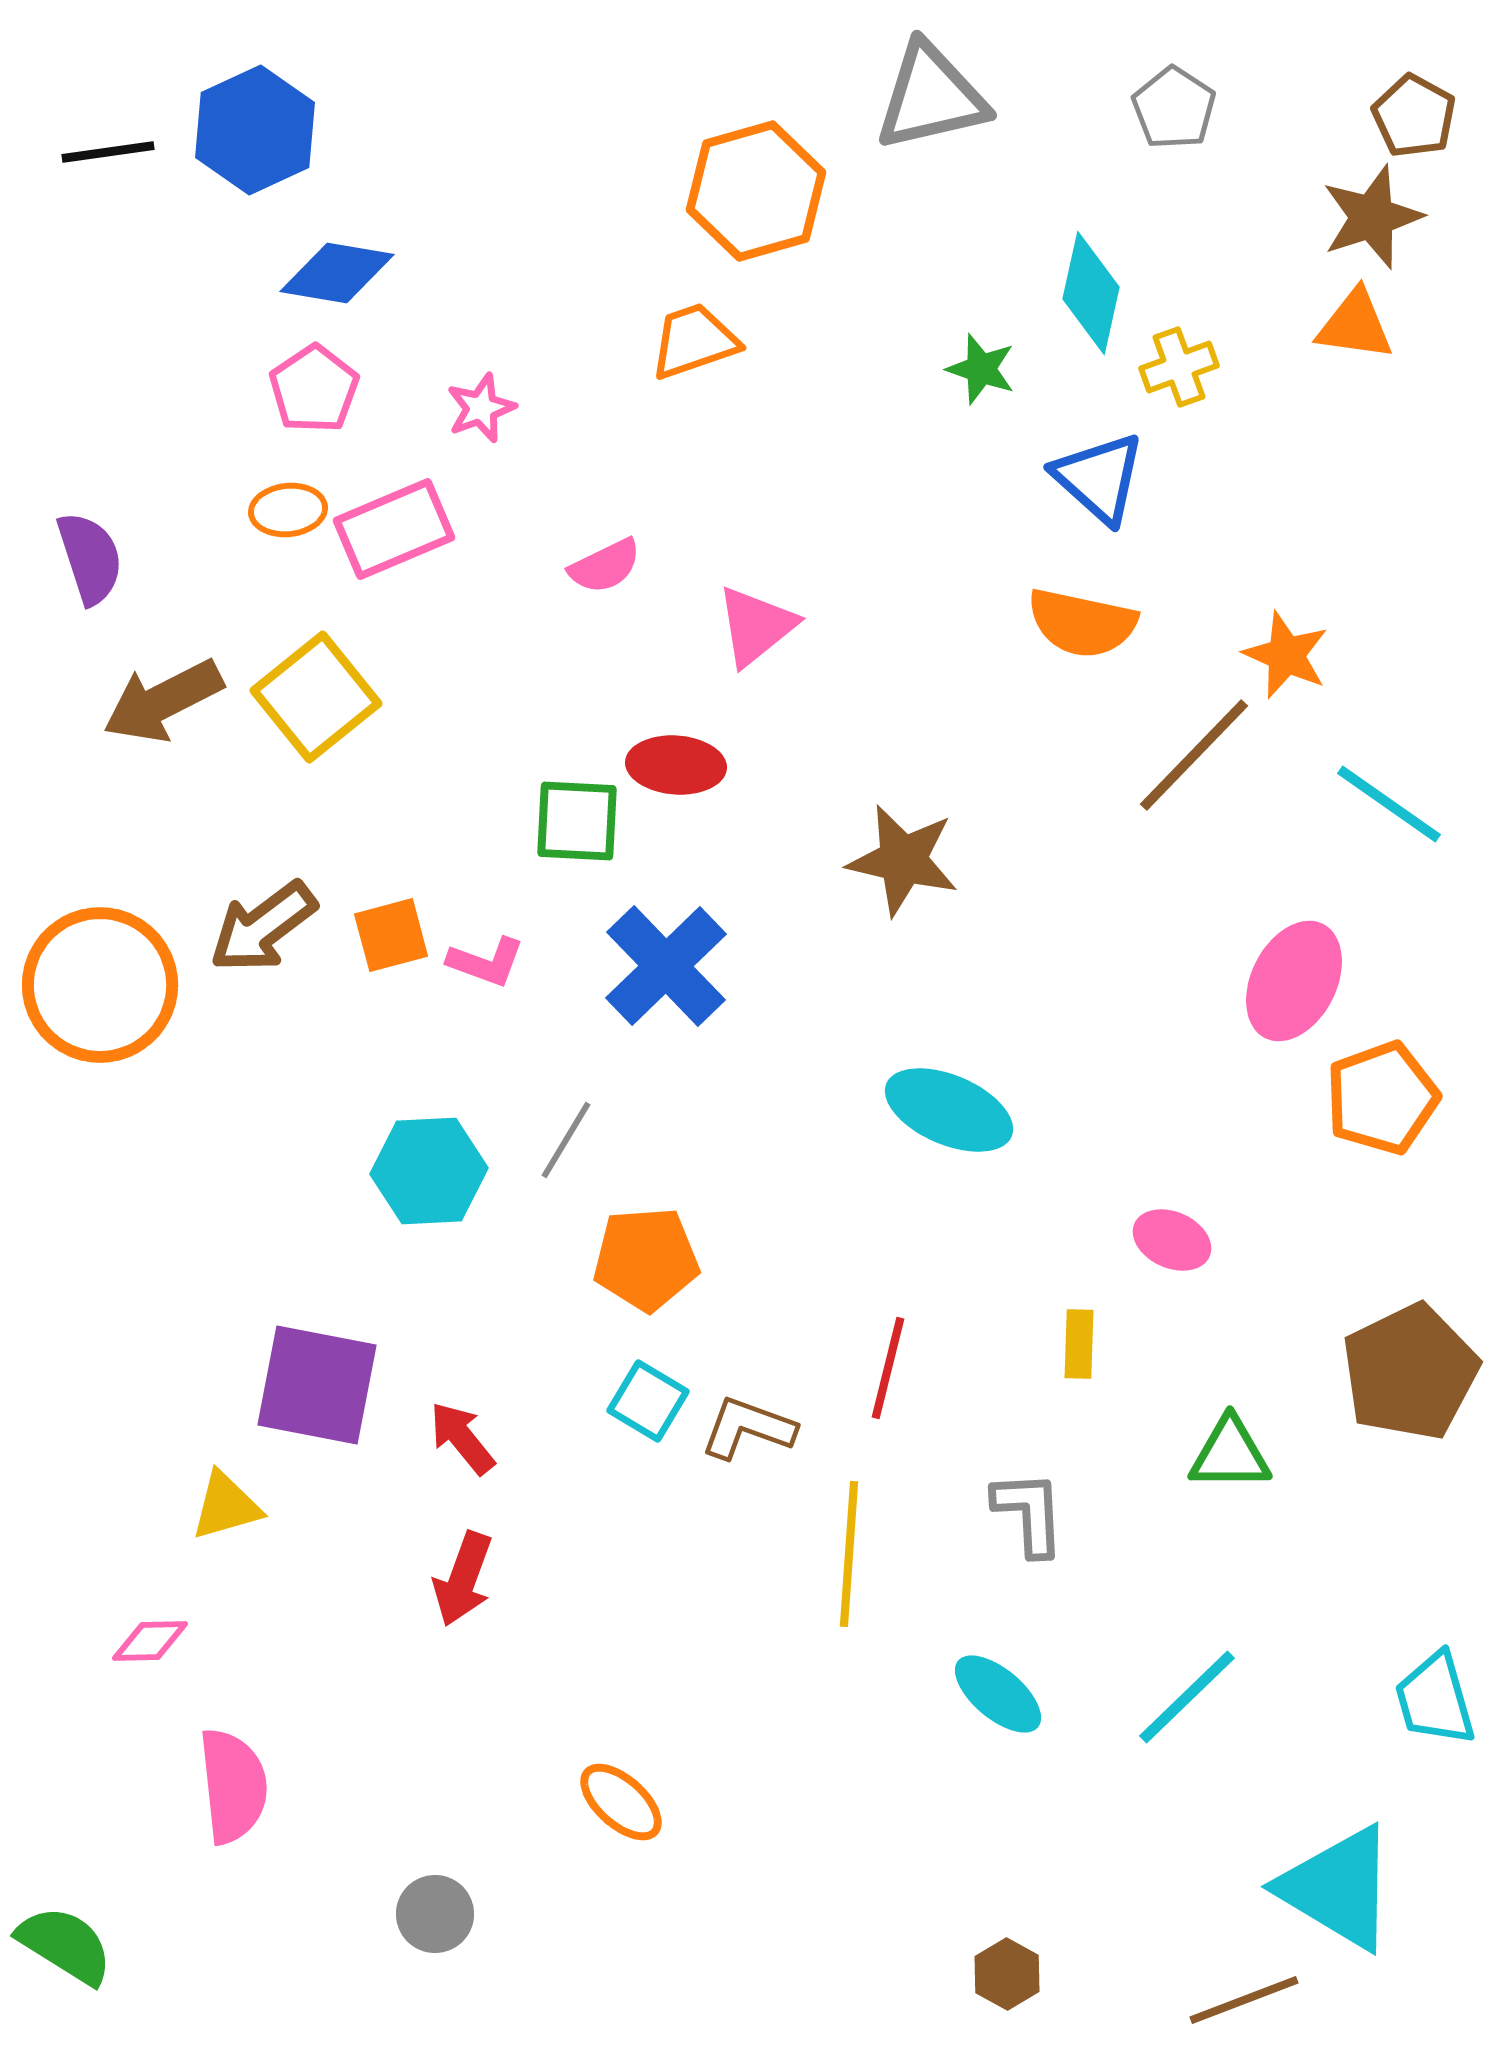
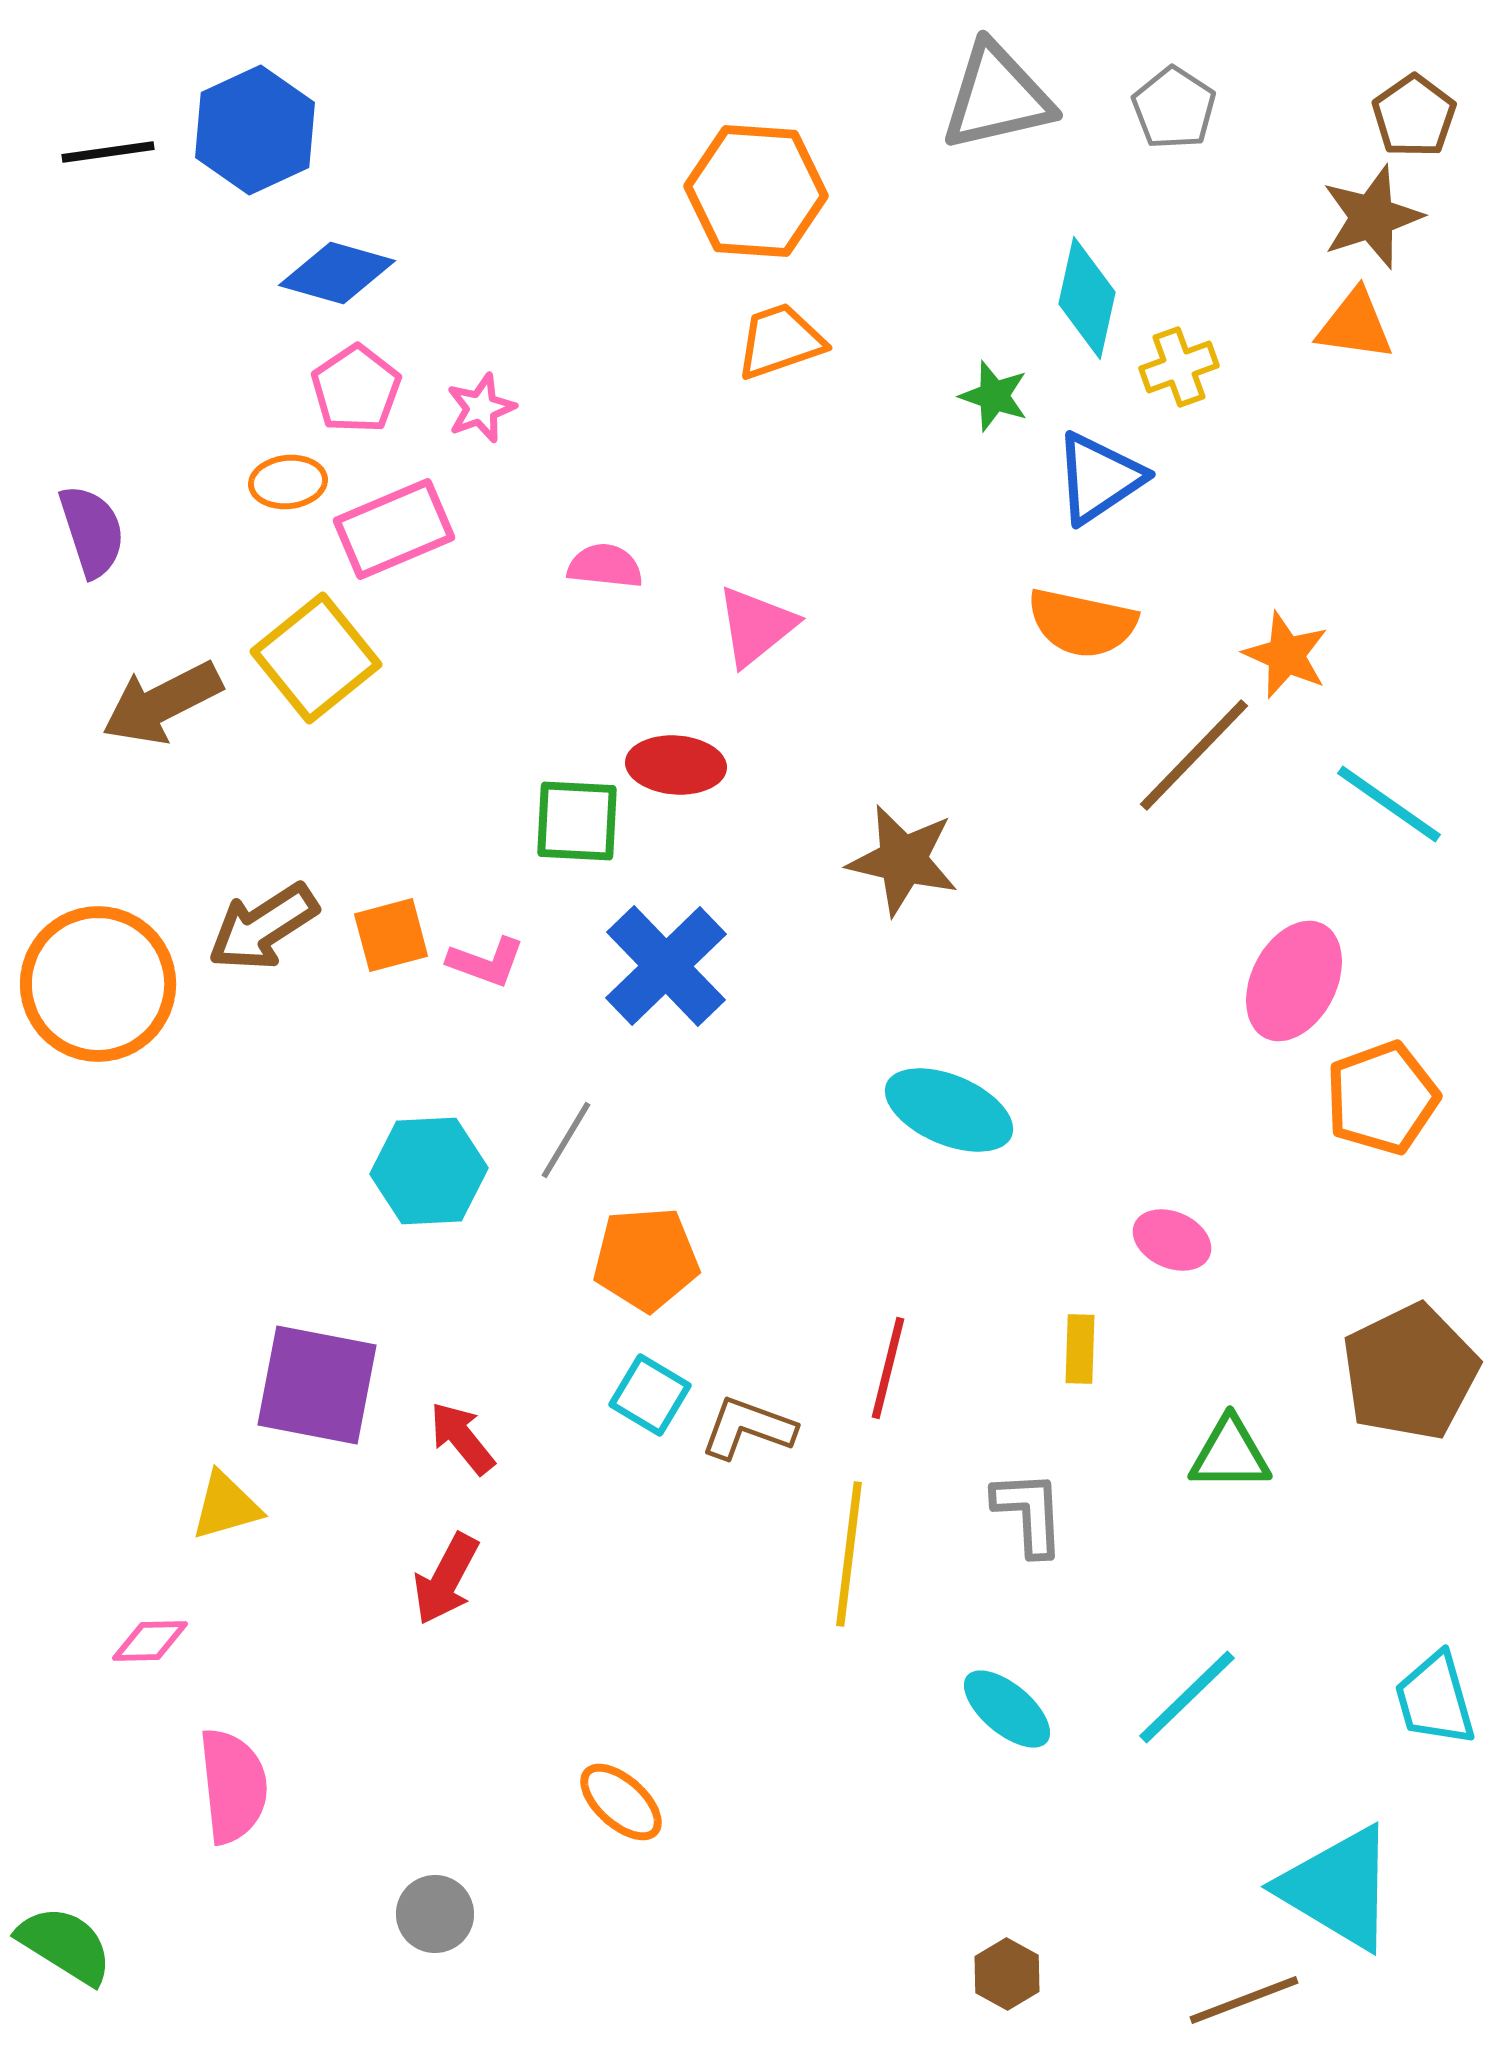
gray triangle at (931, 97): moved 66 px right
brown pentagon at (1414, 116): rotated 8 degrees clockwise
orange hexagon at (756, 191): rotated 20 degrees clockwise
blue diamond at (337, 273): rotated 6 degrees clockwise
cyan diamond at (1091, 293): moved 4 px left, 5 px down
orange trapezoid at (694, 341): moved 86 px right
green star at (981, 369): moved 13 px right, 27 px down
pink pentagon at (314, 389): moved 42 px right
blue triangle at (1099, 478): rotated 44 degrees clockwise
orange ellipse at (288, 510): moved 28 px up
purple semicircle at (90, 558): moved 2 px right, 27 px up
pink semicircle at (605, 566): rotated 148 degrees counterclockwise
yellow square at (316, 697): moved 39 px up
brown arrow at (163, 701): moved 1 px left, 2 px down
brown arrow at (263, 927): rotated 4 degrees clockwise
orange circle at (100, 985): moved 2 px left, 1 px up
yellow rectangle at (1079, 1344): moved 1 px right, 5 px down
cyan square at (648, 1401): moved 2 px right, 6 px up
yellow line at (849, 1554): rotated 3 degrees clockwise
red arrow at (463, 1579): moved 17 px left; rotated 8 degrees clockwise
cyan ellipse at (998, 1694): moved 9 px right, 15 px down
